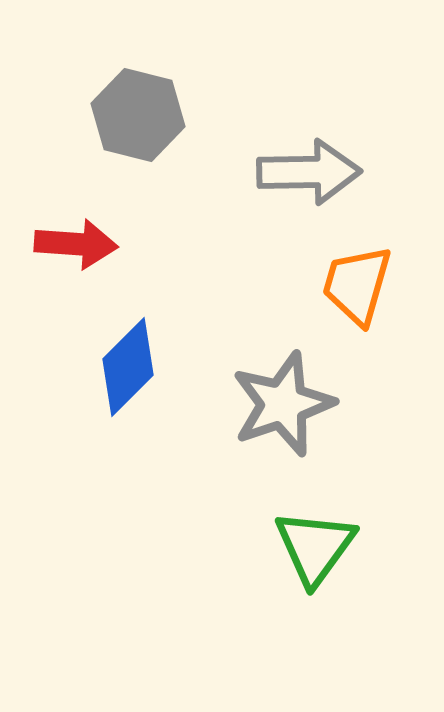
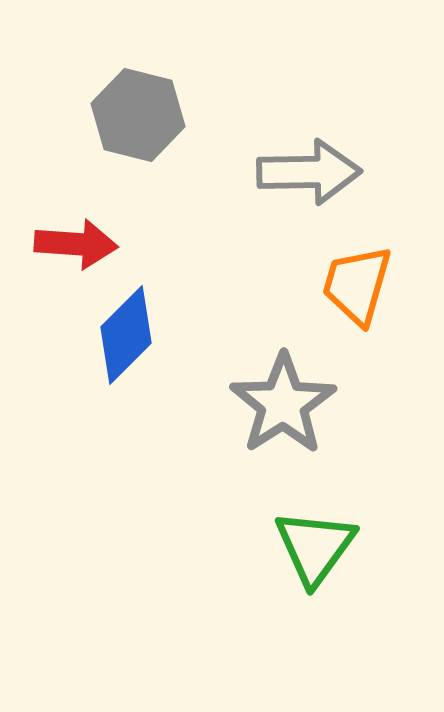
blue diamond: moved 2 px left, 32 px up
gray star: rotated 14 degrees counterclockwise
